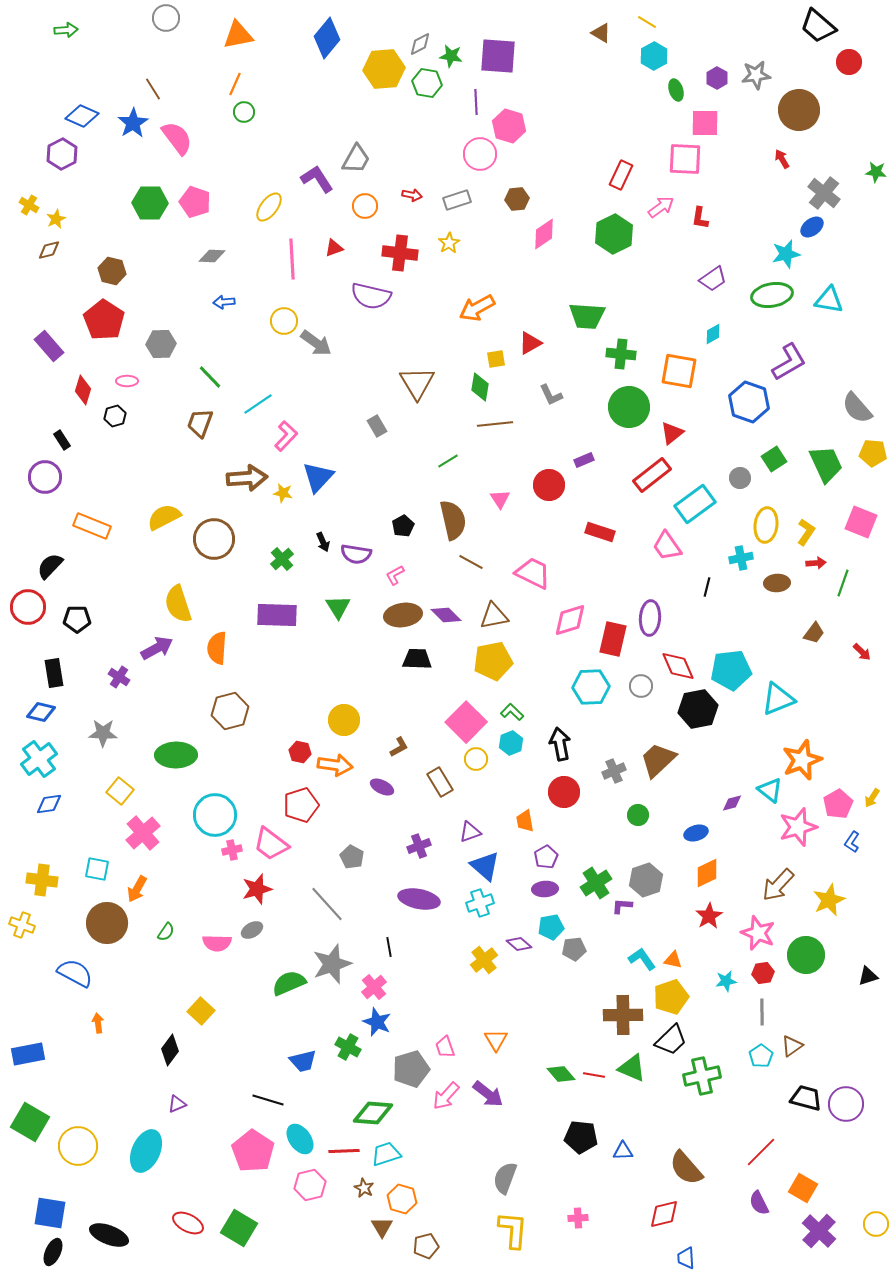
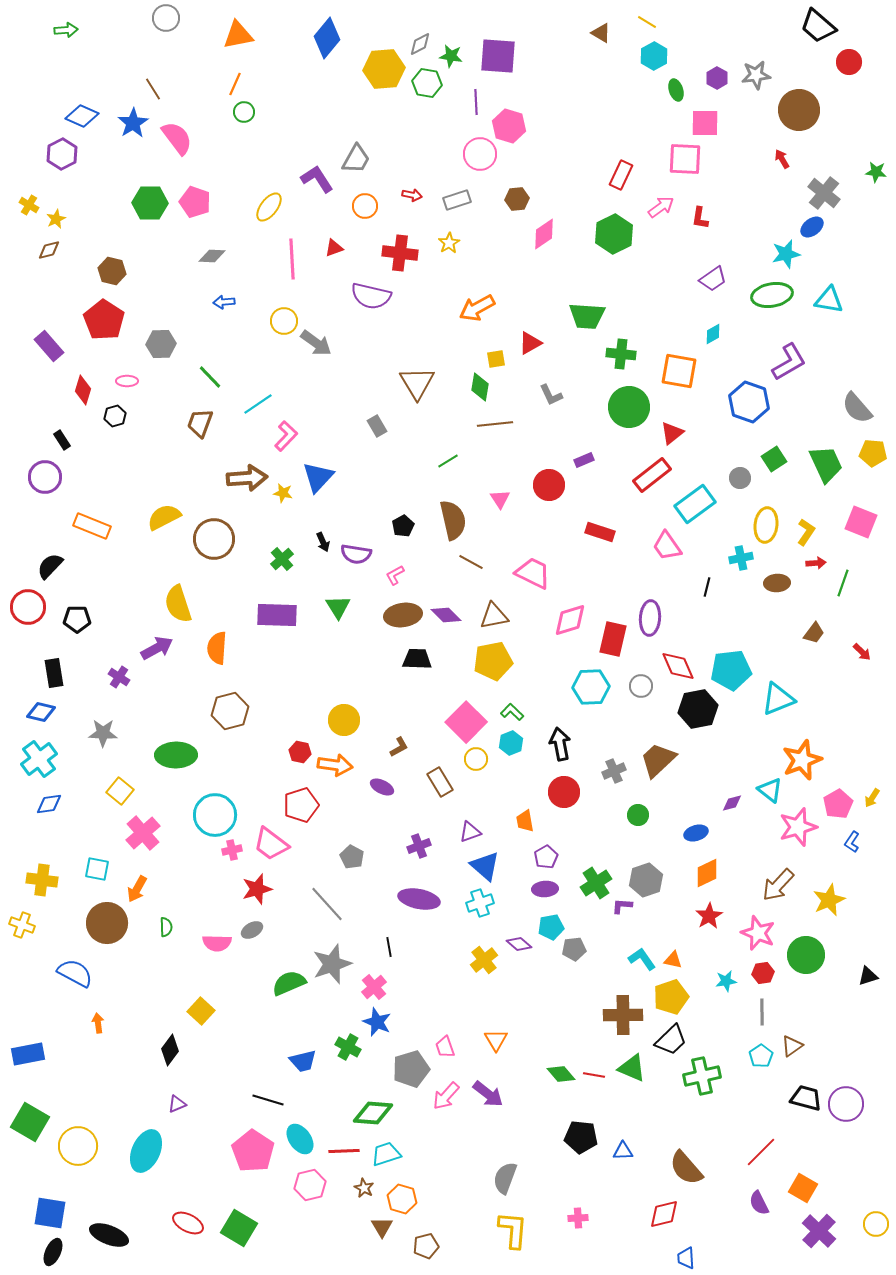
green semicircle at (166, 932): moved 5 px up; rotated 36 degrees counterclockwise
